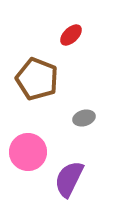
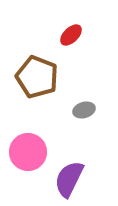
brown pentagon: moved 2 px up
gray ellipse: moved 8 px up
